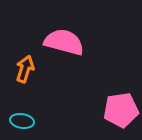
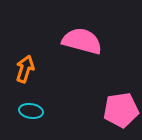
pink semicircle: moved 18 px right, 1 px up
cyan ellipse: moved 9 px right, 10 px up
